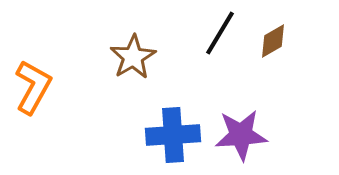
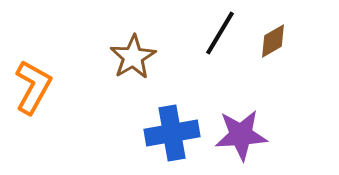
blue cross: moved 1 px left, 2 px up; rotated 6 degrees counterclockwise
